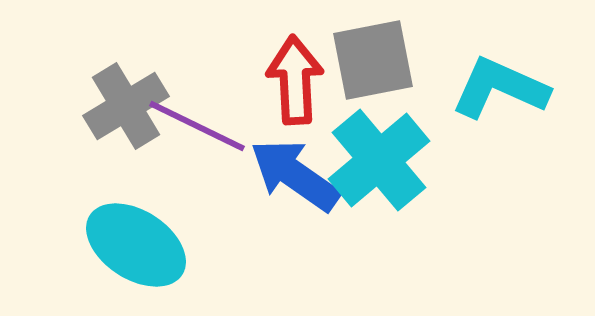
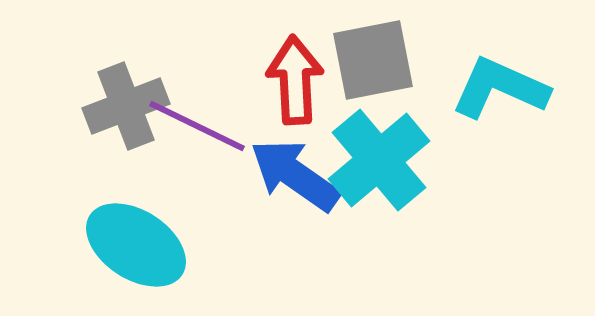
gray cross: rotated 10 degrees clockwise
